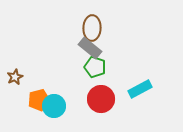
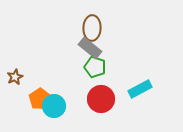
orange pentagon: moved 1 px right, 1 px up; rotated 20 degrees counterclockwise
